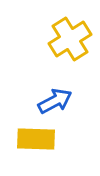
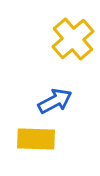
yellow cross: moved 3 px right; rotated 9 degrees counterclockwise
